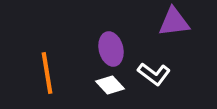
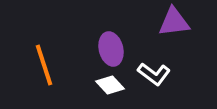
orange line: moved 3 px left, 8 px up; rotated 9 degrees counterclockwise
